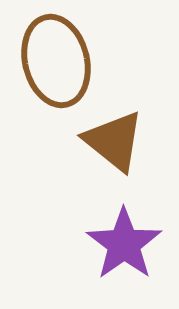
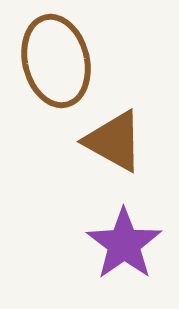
brown triangle: rotated 10 degrees counterclockwise
